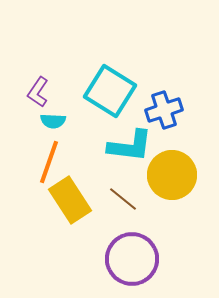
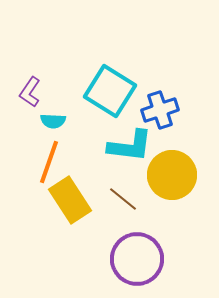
purple L-shape: moved 8 px left
blue cross: moved 4 px left
purple circle: moved 5 px right
